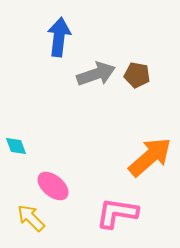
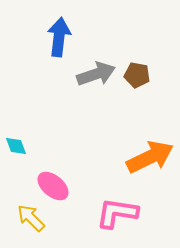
orange arrow: rotated 15 degrees clockwise
